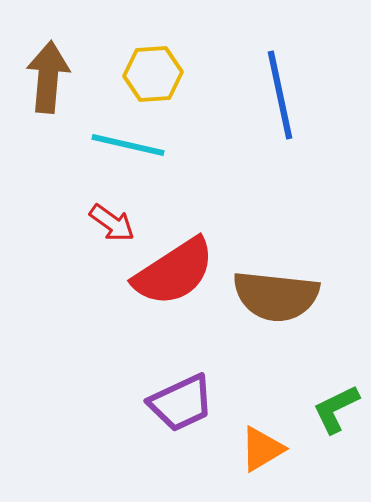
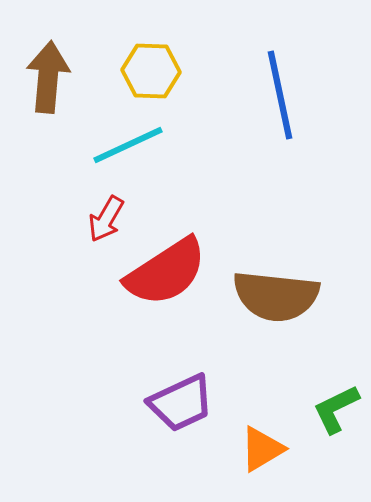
yellow hexagon: moved 2 px left, 3 px up; rotated 6 degrees clockwise
cyan line: rotated 38 degrees counterclockwise
red arrow: moved 6 px left, 4 px up; rotated 84 degrees clockwise
red semicircle: moved 8 px left
